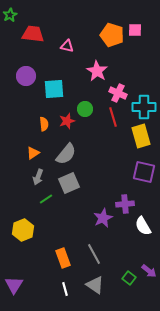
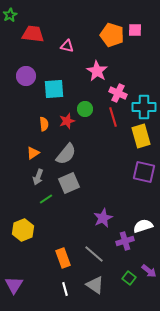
purple cross: moved 37 px down; rotated 12 degrees counterclockwise
white semicircle: rotated 102 degrees clockwise
gray line: rotated 20 degrees counterclockwise
